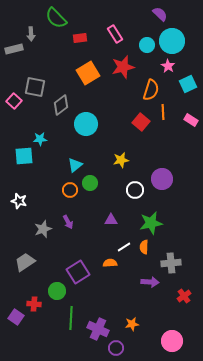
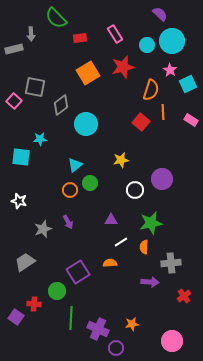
pink star at (168, 66): moved 2 px right, 4 px down
cyan square at (24, 156): moved 3 px left, 1 px down; rotated 12 degrees clockwise
white line at (124, 247): moved 3 px left, 5 px up
